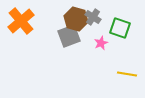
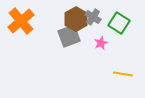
brown hexagon: rotated 15 degrees clockwise
green square: moved 1 px left, 5 px up; rotated 15 degrees clockwise
yellow line: moved 4 px left
